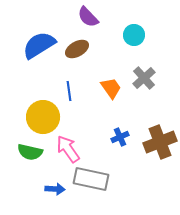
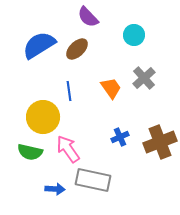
brown ellipse: rotated 15 degrees counterclockwise
gray rectangle: moved 2 px right, 1 px down
